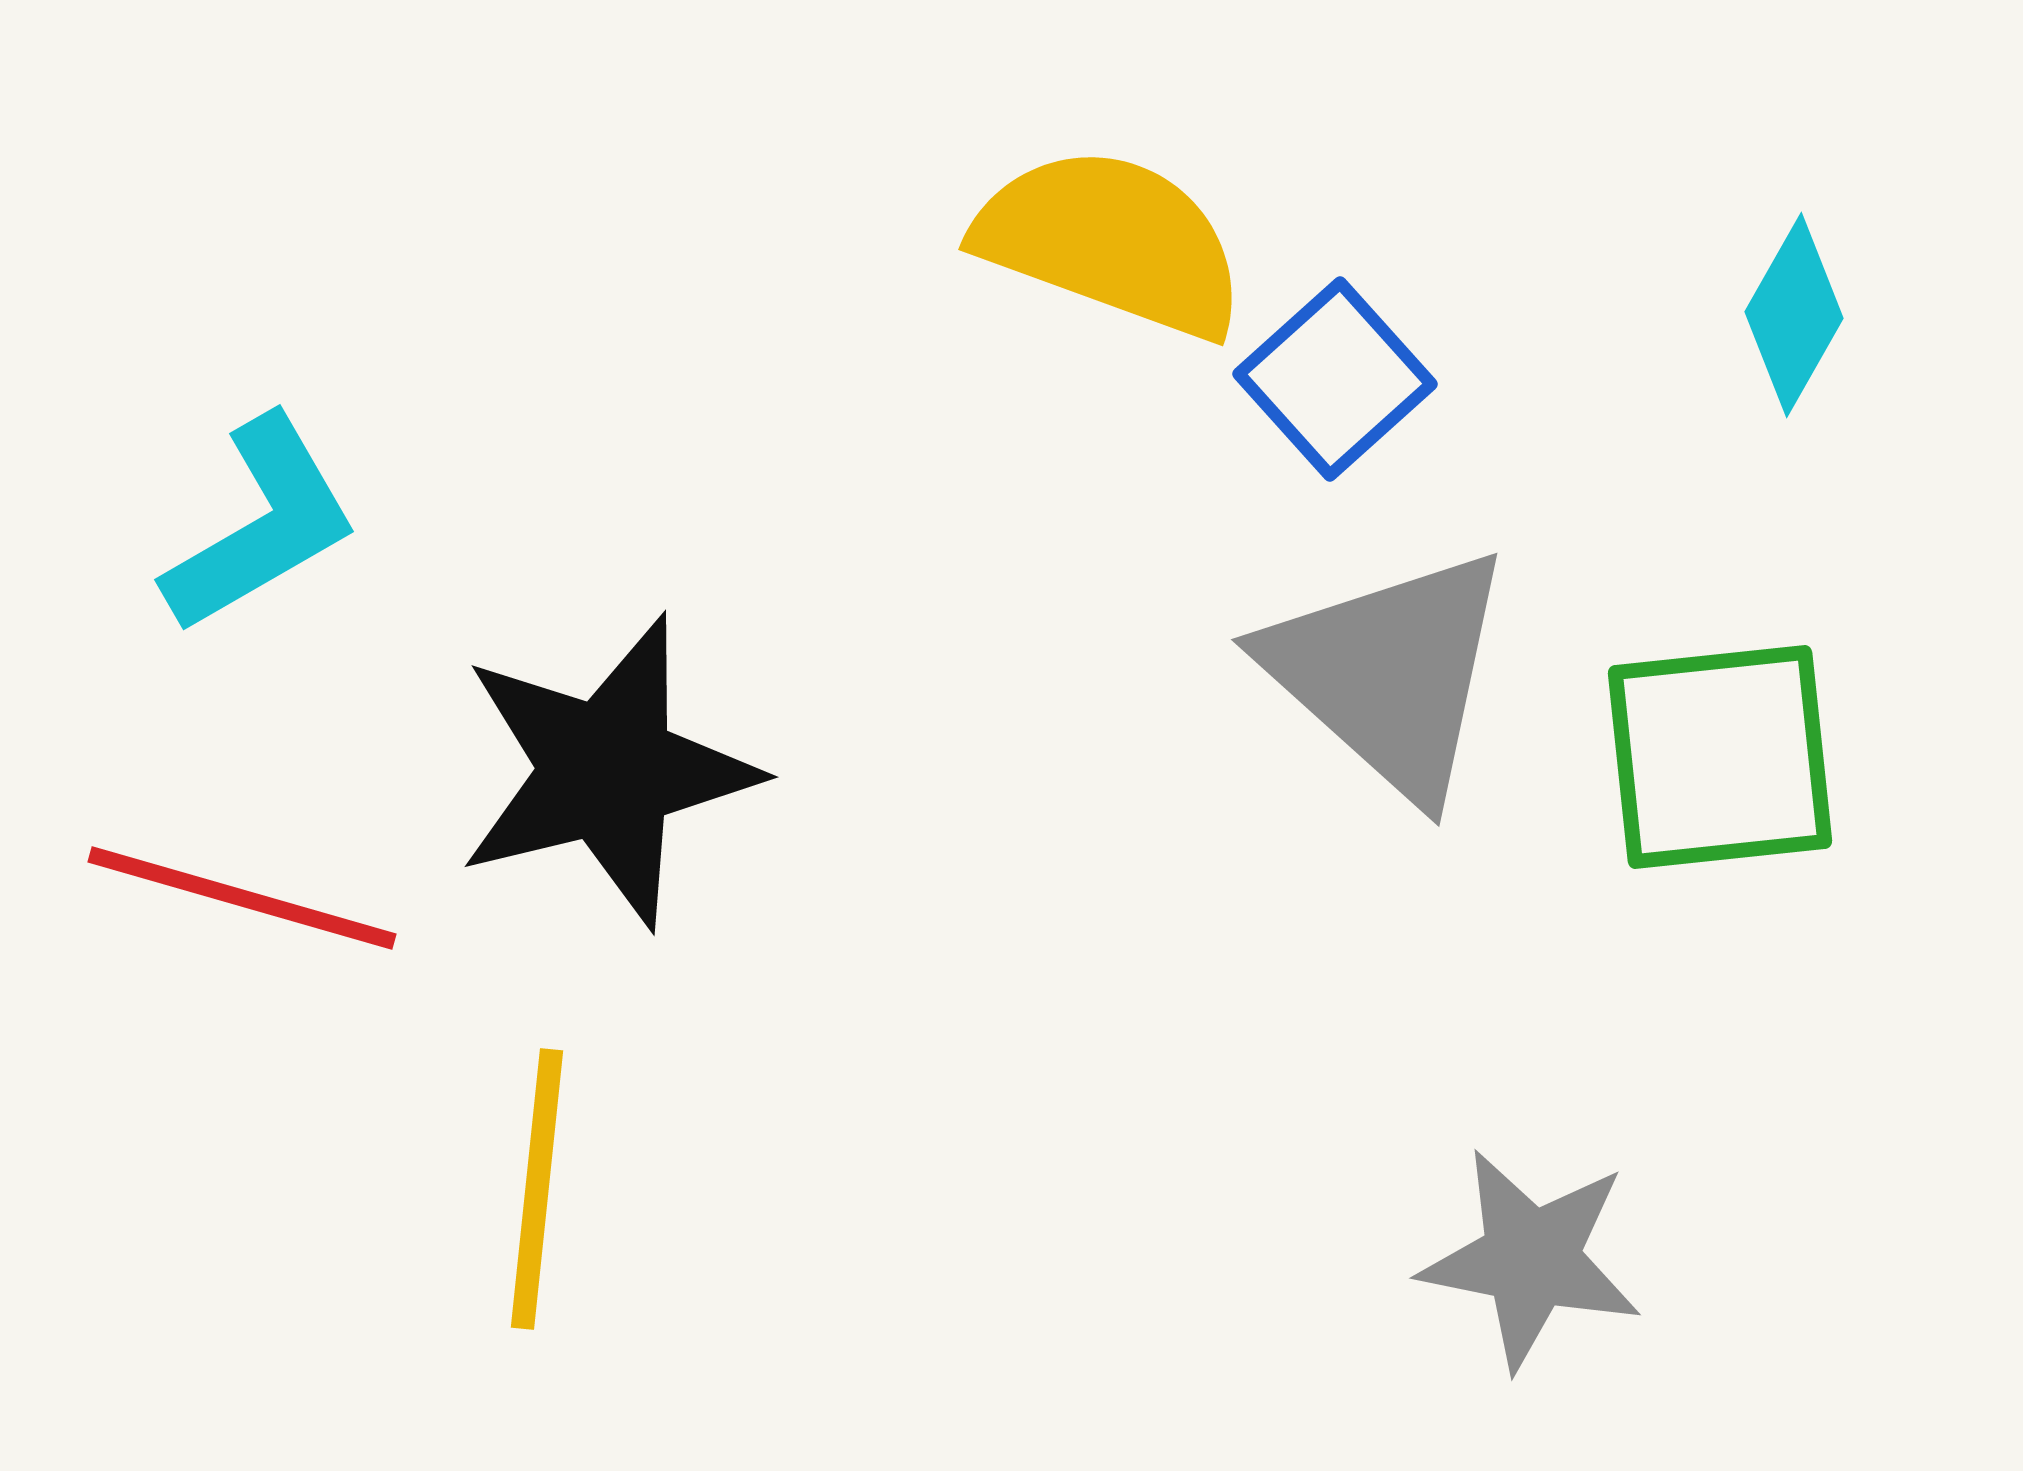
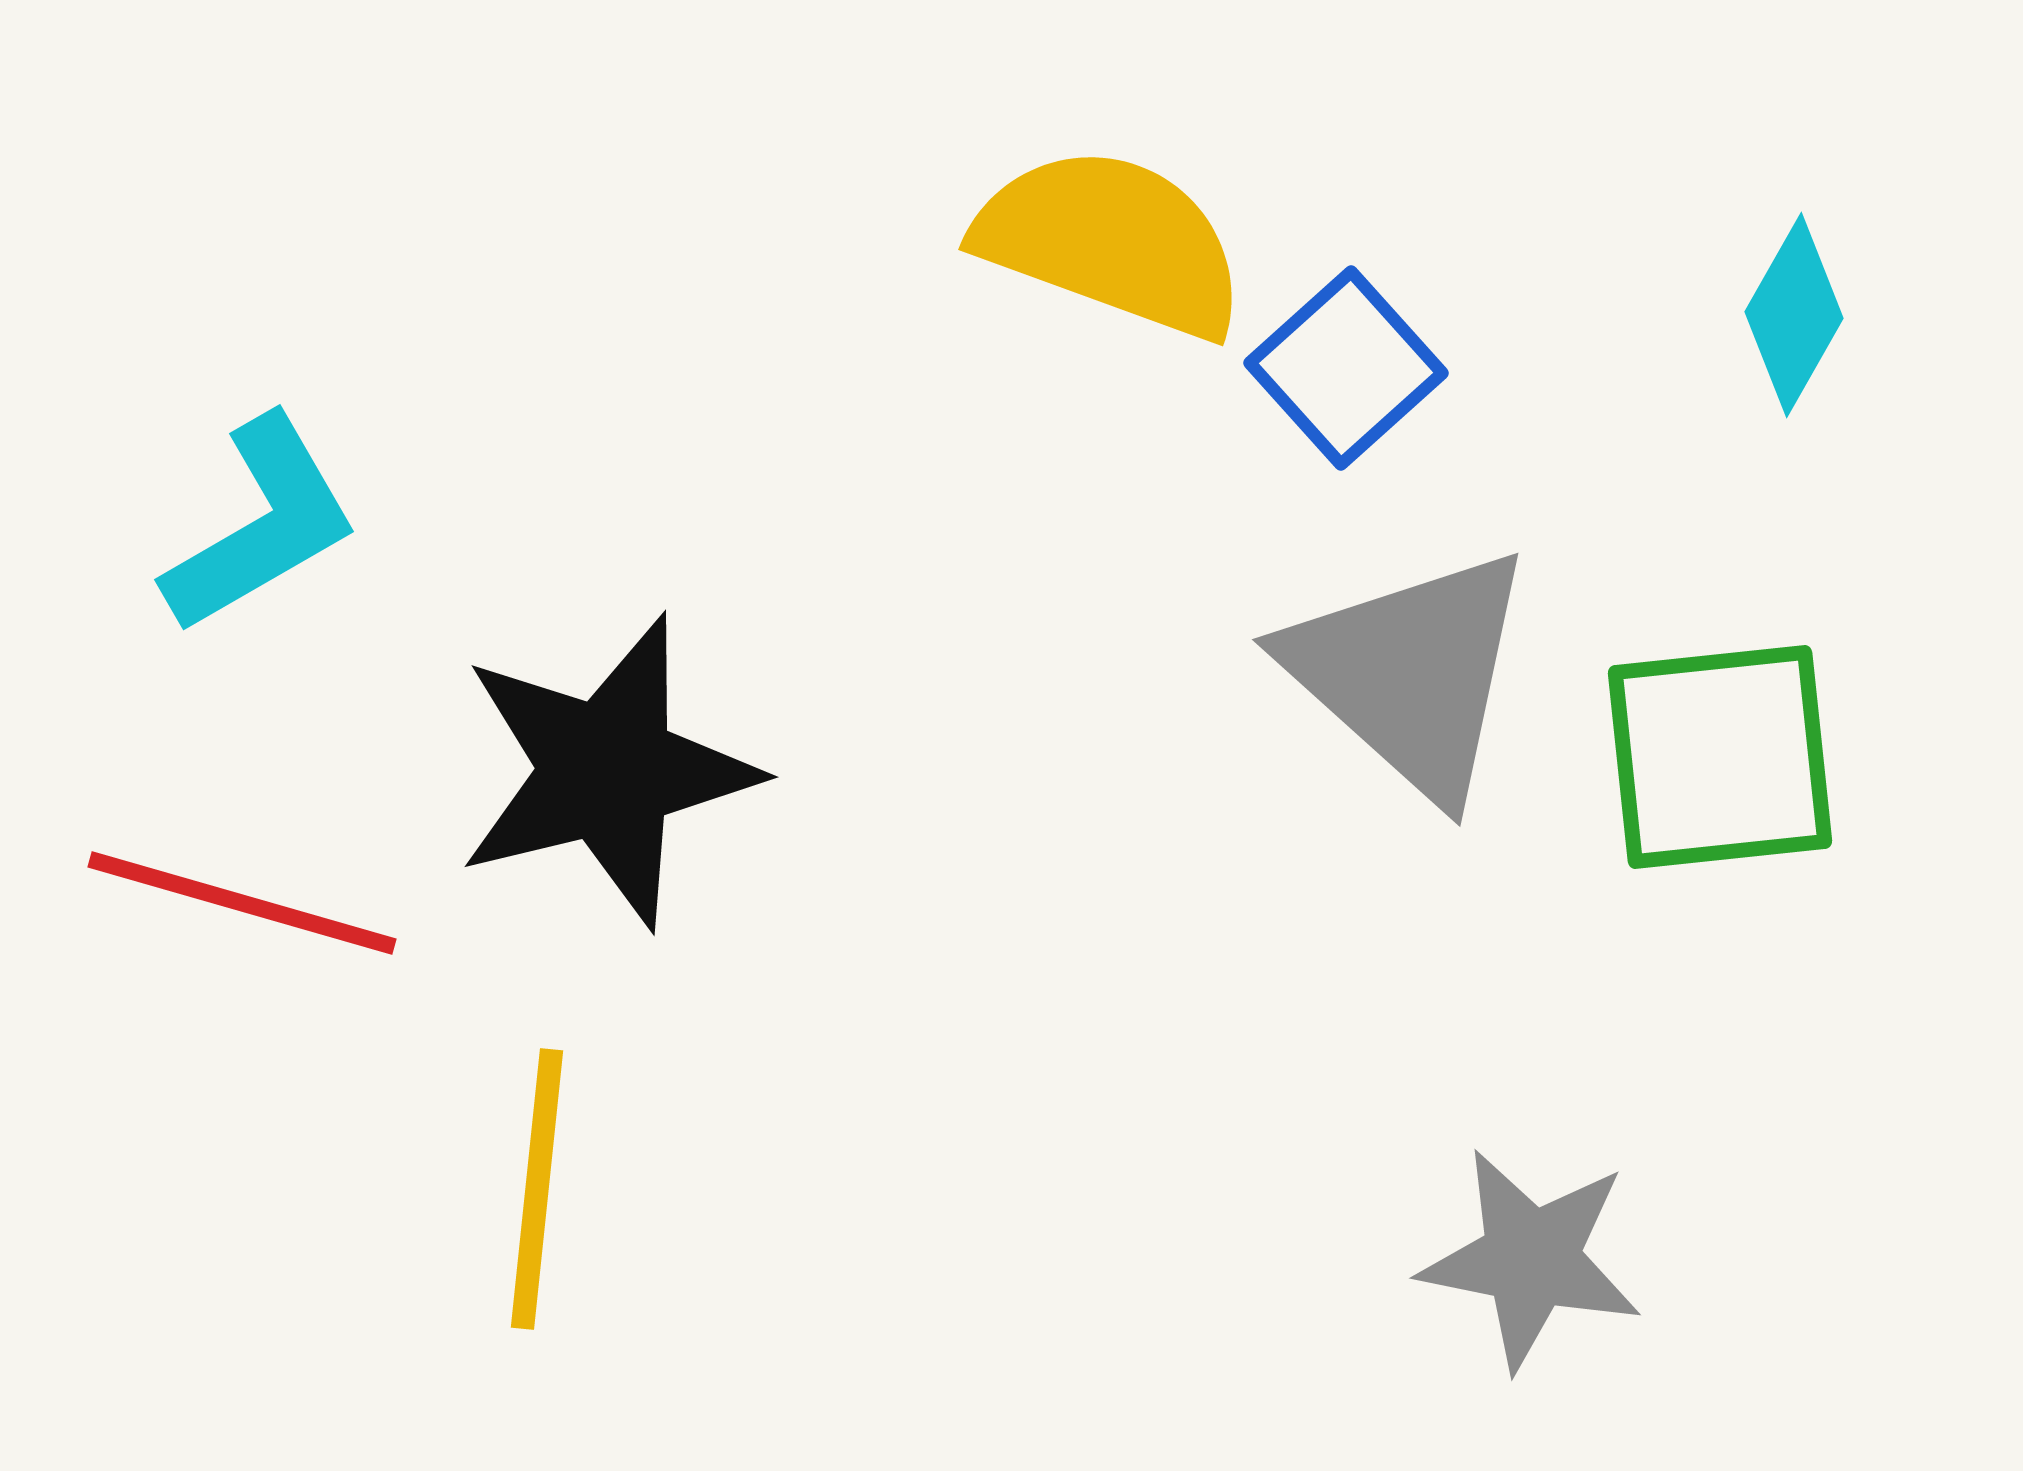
blue square: moved 11 px right, 11 px up
gray triangle: moved 21 px right
red line: moved 5 px down
